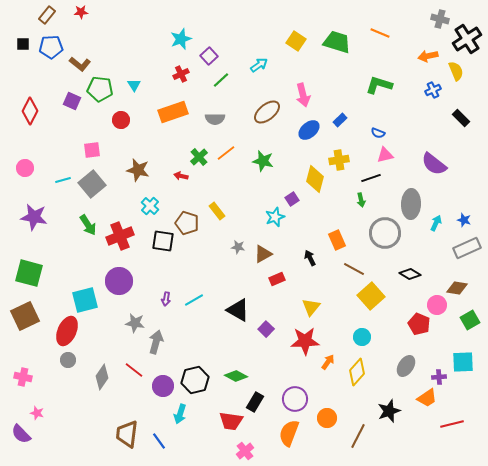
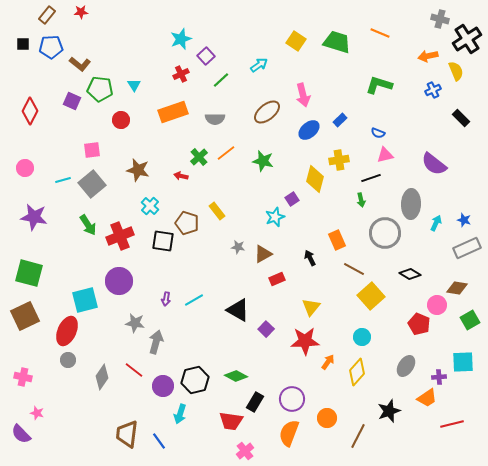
purple square at (209, 56): moved 3 px left
purple circle at (295, 399): moved 3 px left
